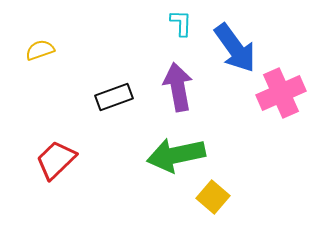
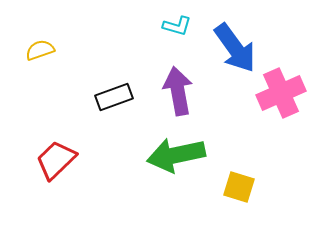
cyan L-shape: moved 4 px left, 3 px down; rotated 104 degrees clockwise
purple arrow: moved 4 px down
yellow square: moved 26 px right, 10 px up; rotated 24 degrees counterclockwise
